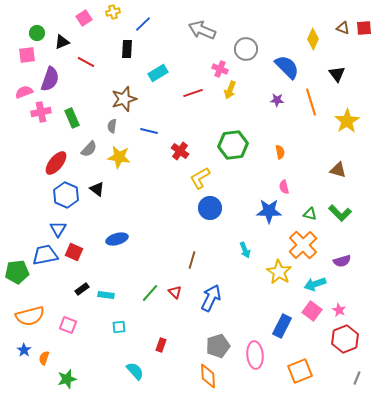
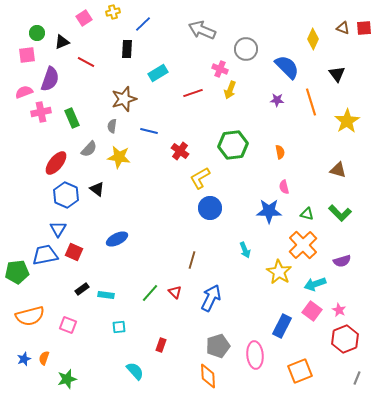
green triangle at (310, 214): moved 3 px left
blue ellipse at (117, 239): rotated 10 degrees counterclockwise
blue star at (24, 350): moved 9 px down; rotated 16 degrees clockwise
